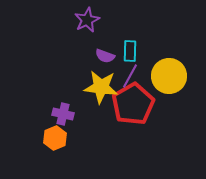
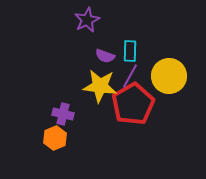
yellow star: moved 1 px left, 1 px up
